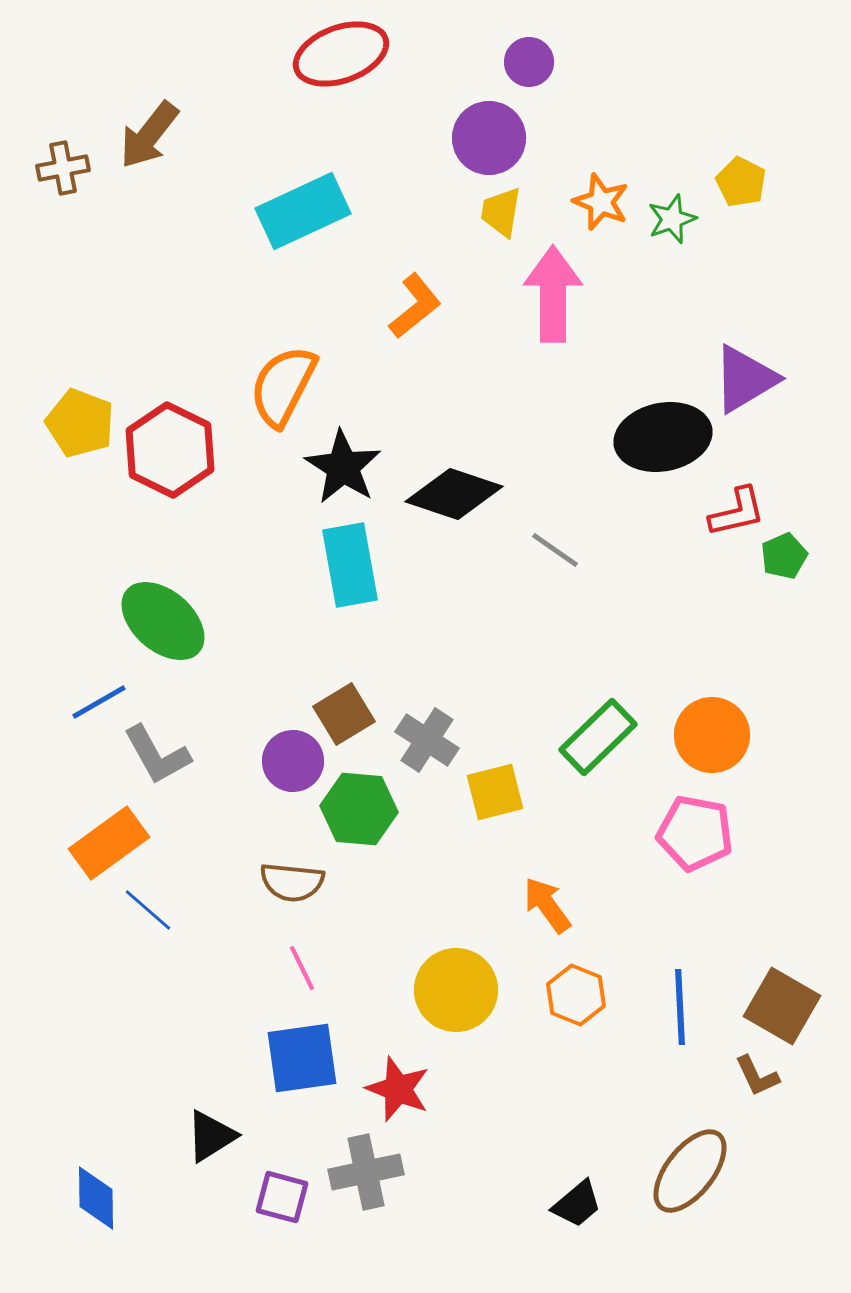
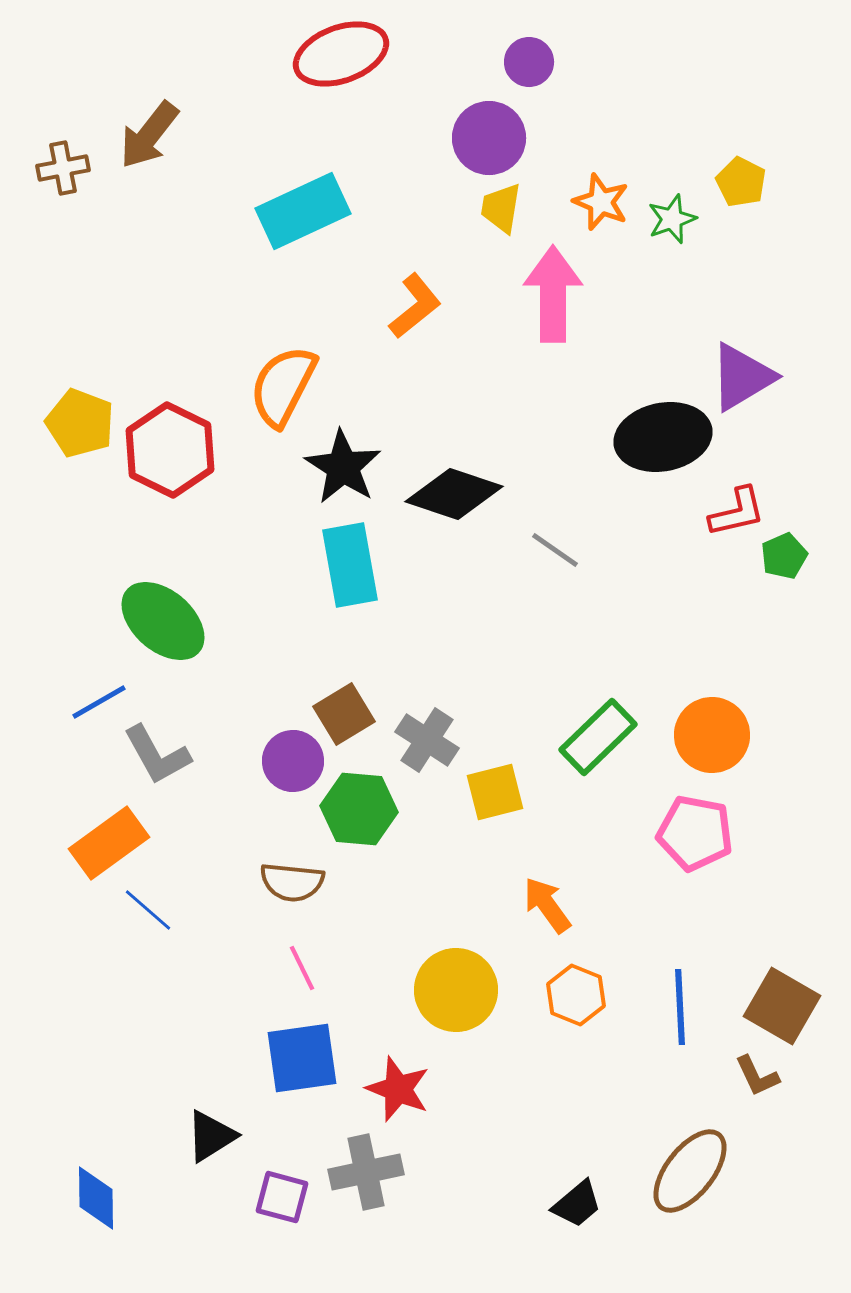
yellow trapezoid at (501, 212): moved 4 px up
purple triangle at (745, 379): moved 3 px left, 2 px up
